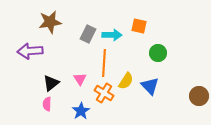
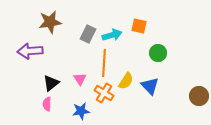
cyan arrow: rotated 18 degrees counterclockwise
blue star: rotated 24 degrees clockwise
